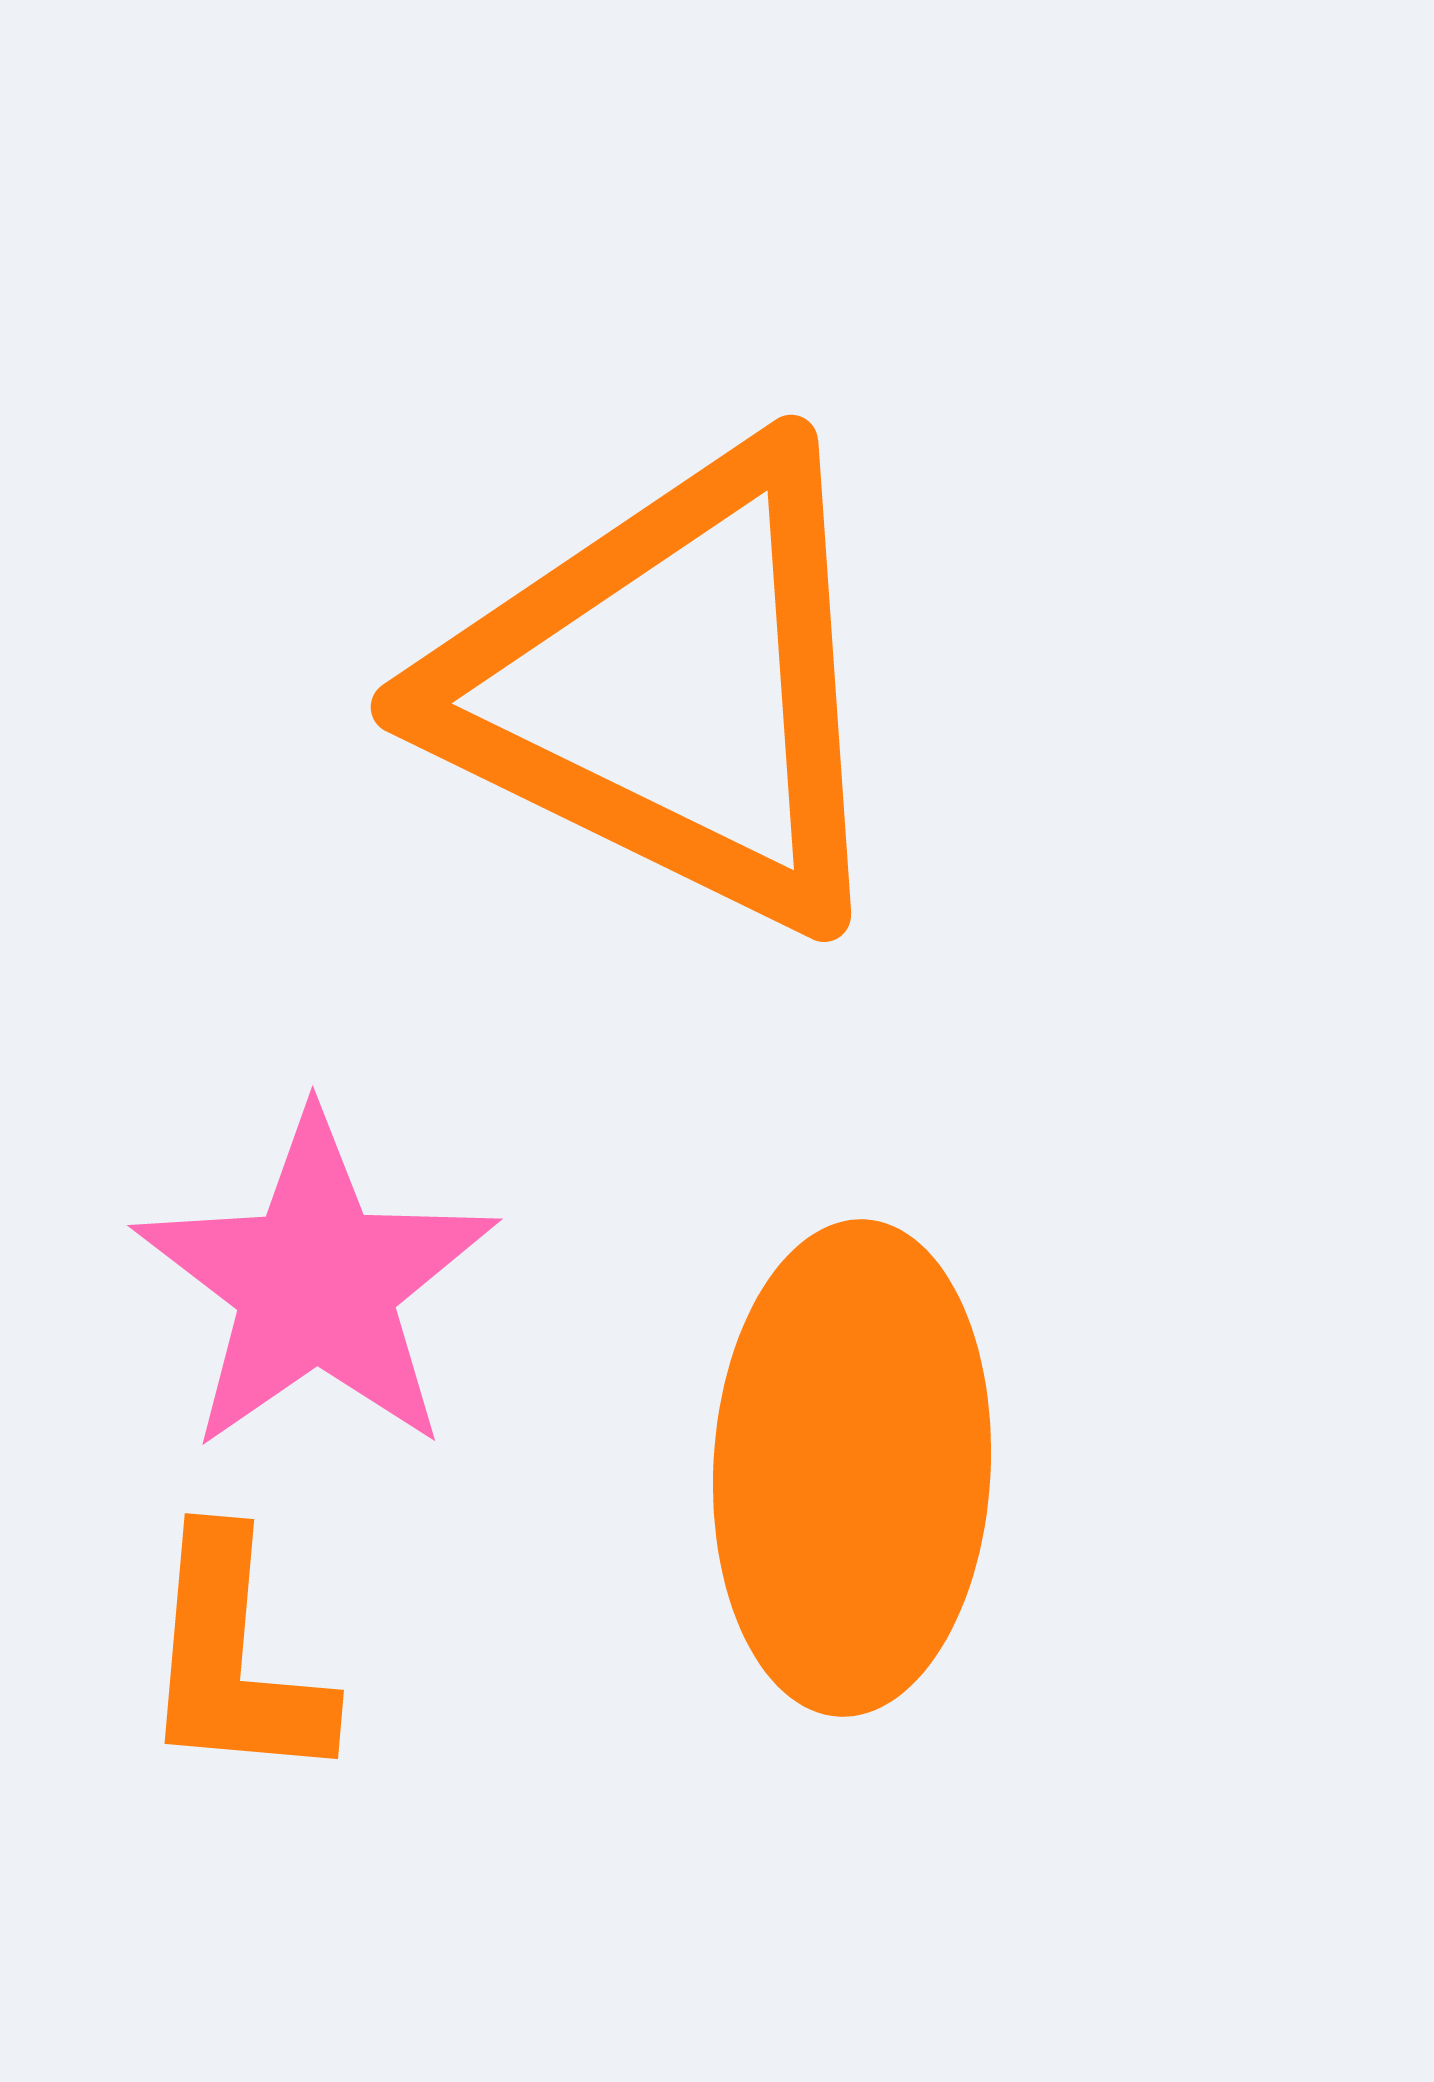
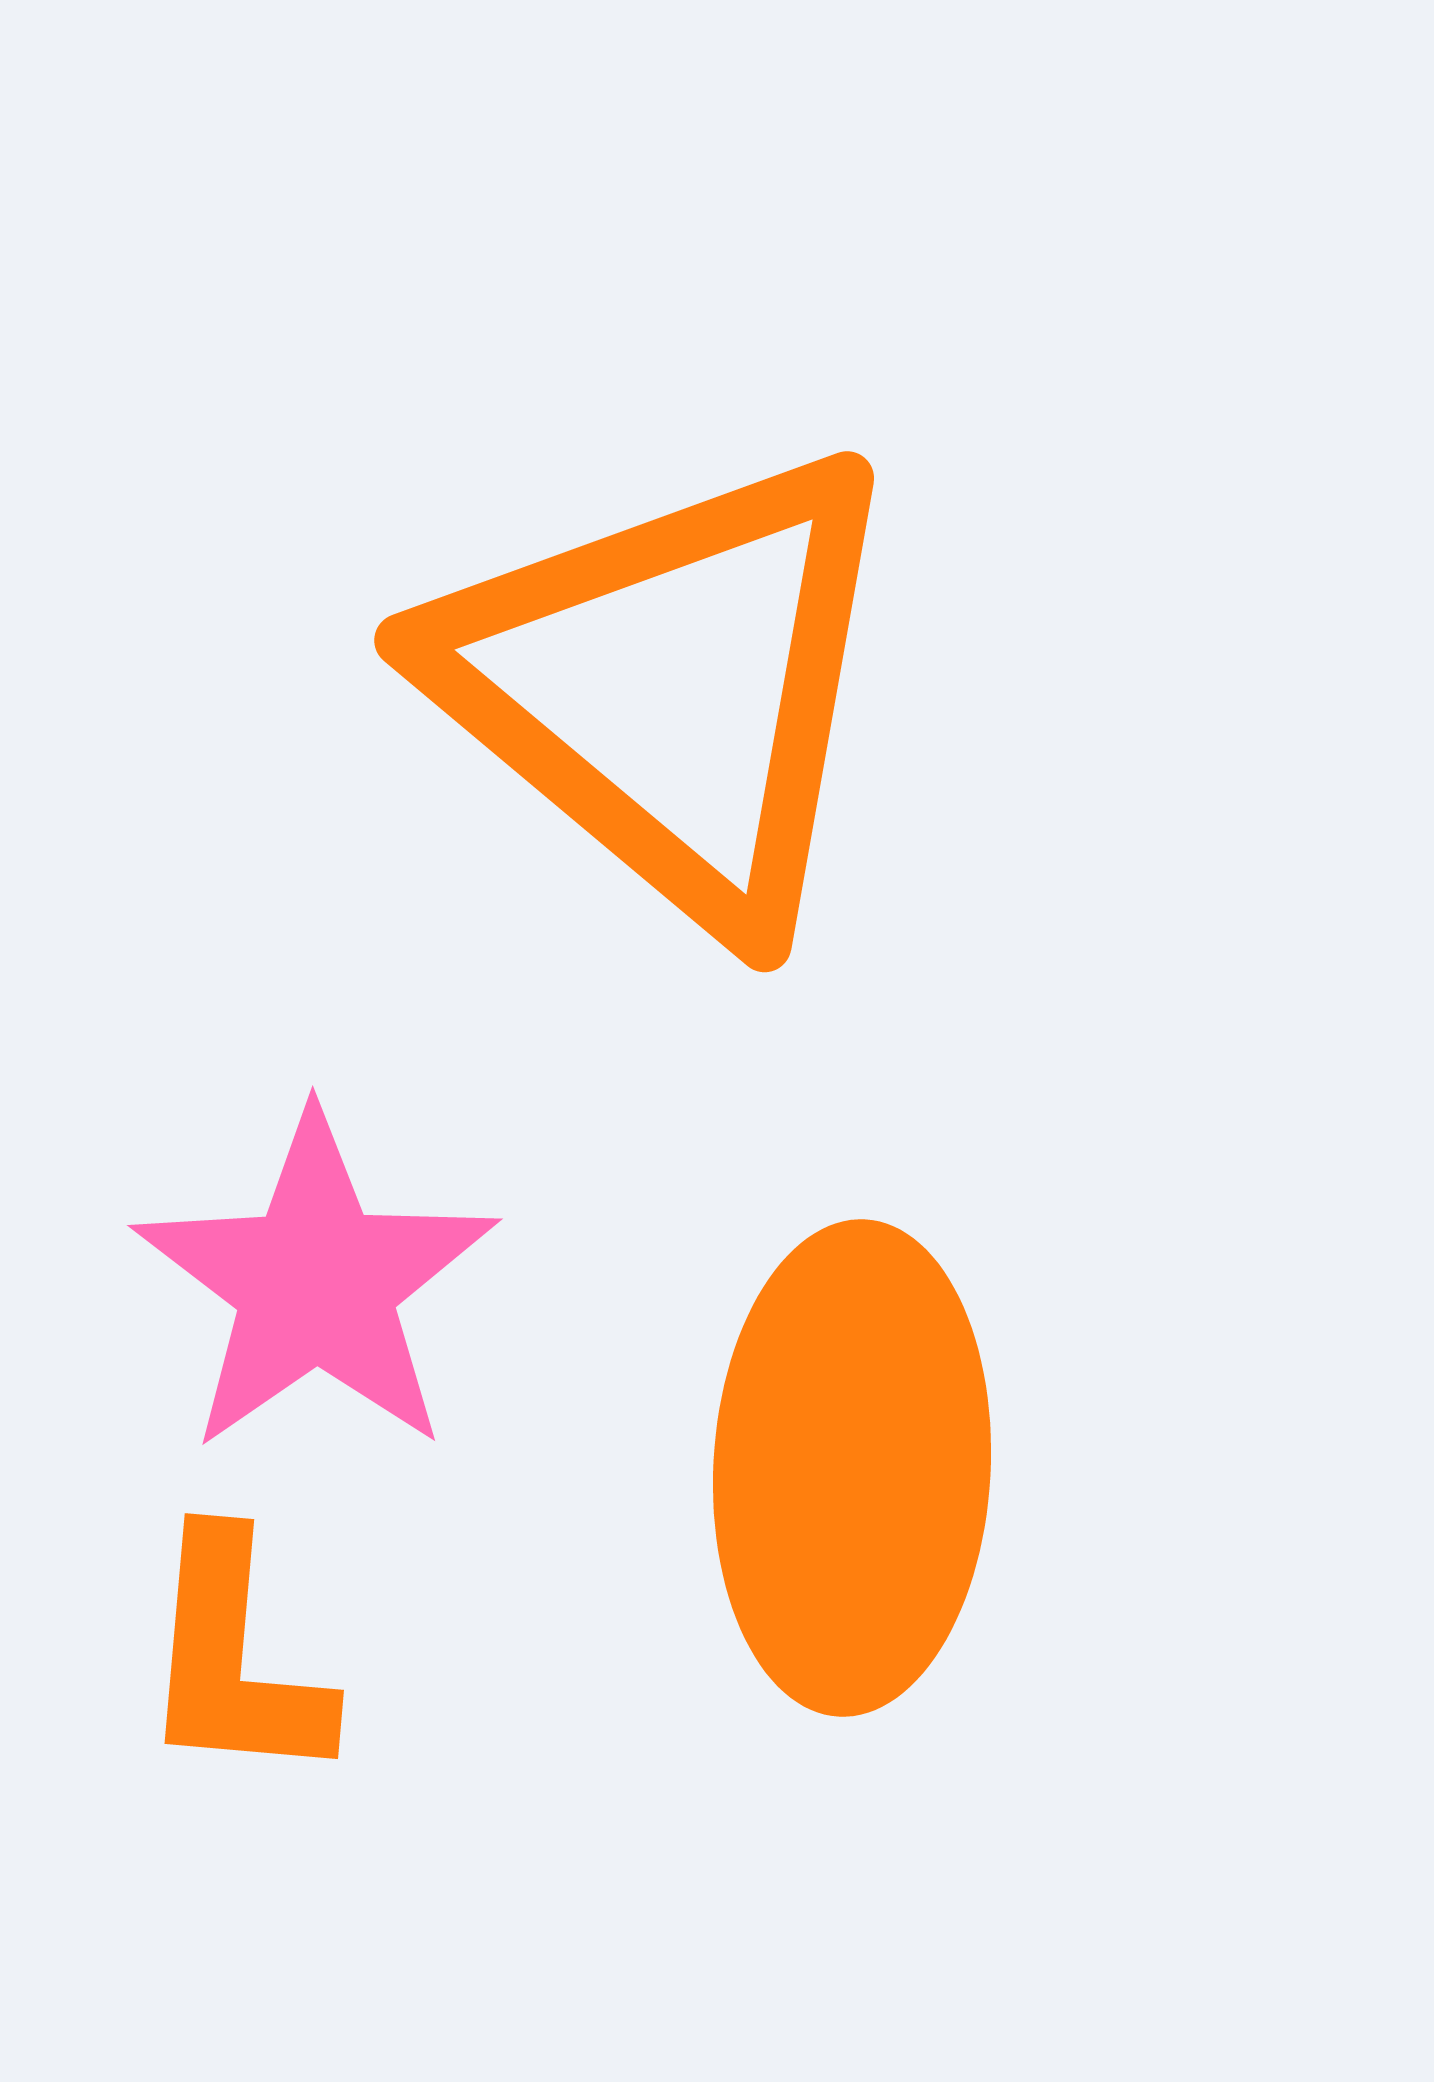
orange triangle: rotated 14 degrees clockwise
